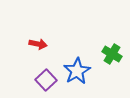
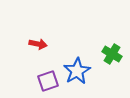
purple square: moved 2 px right, 1 px down; rotated 25 degrees clockwise
